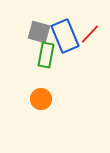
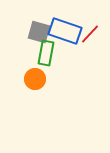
blue rectangle: moved 5 px up; rotated 48 degrees counterclockwise
green rectangle: moved 2 px up
orange circle: moved 6 px left, 20 px up
